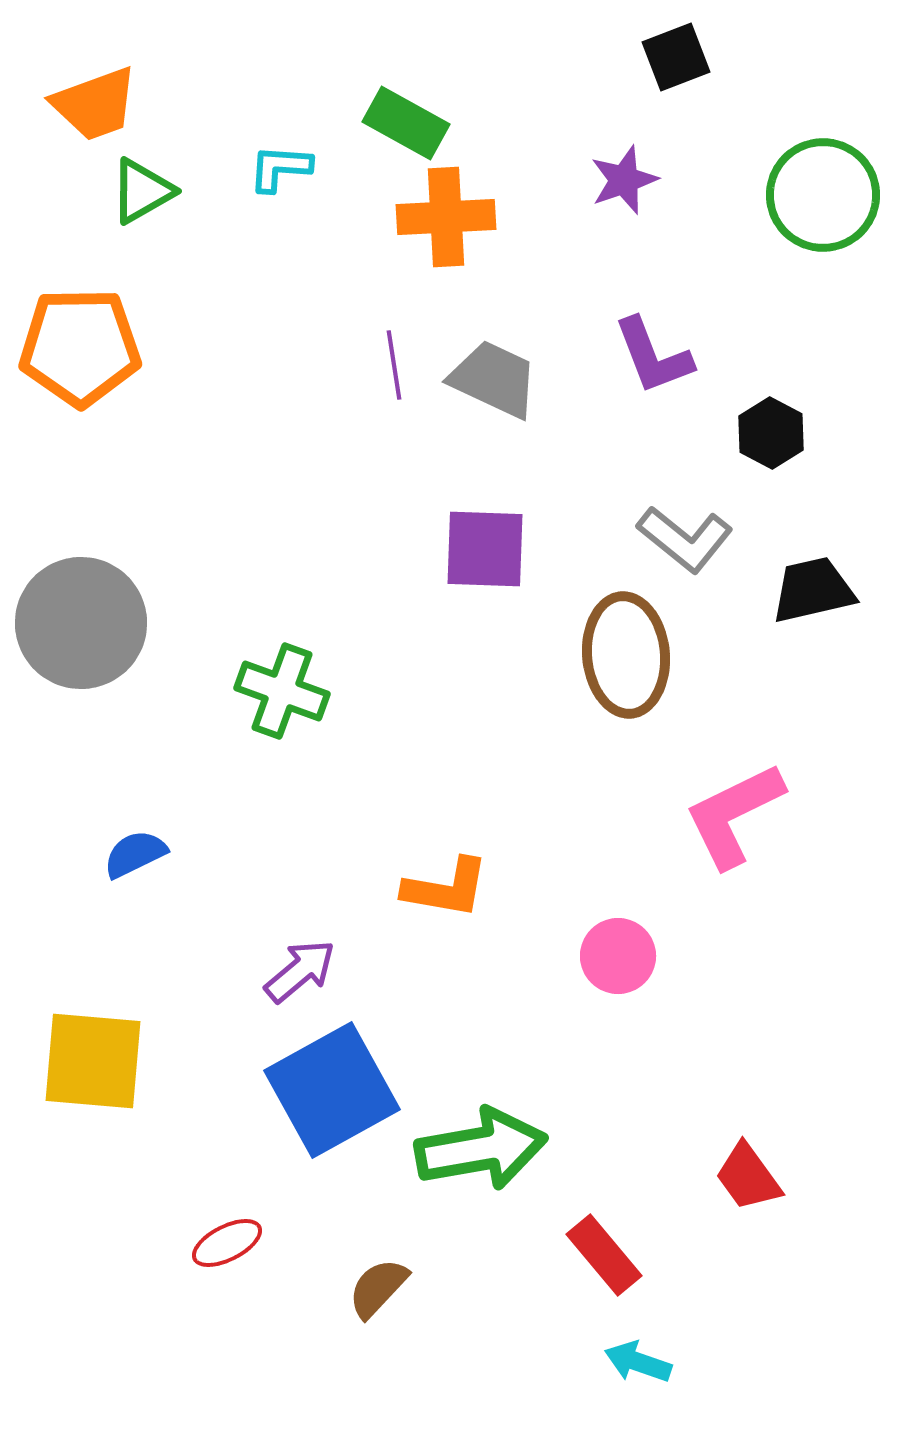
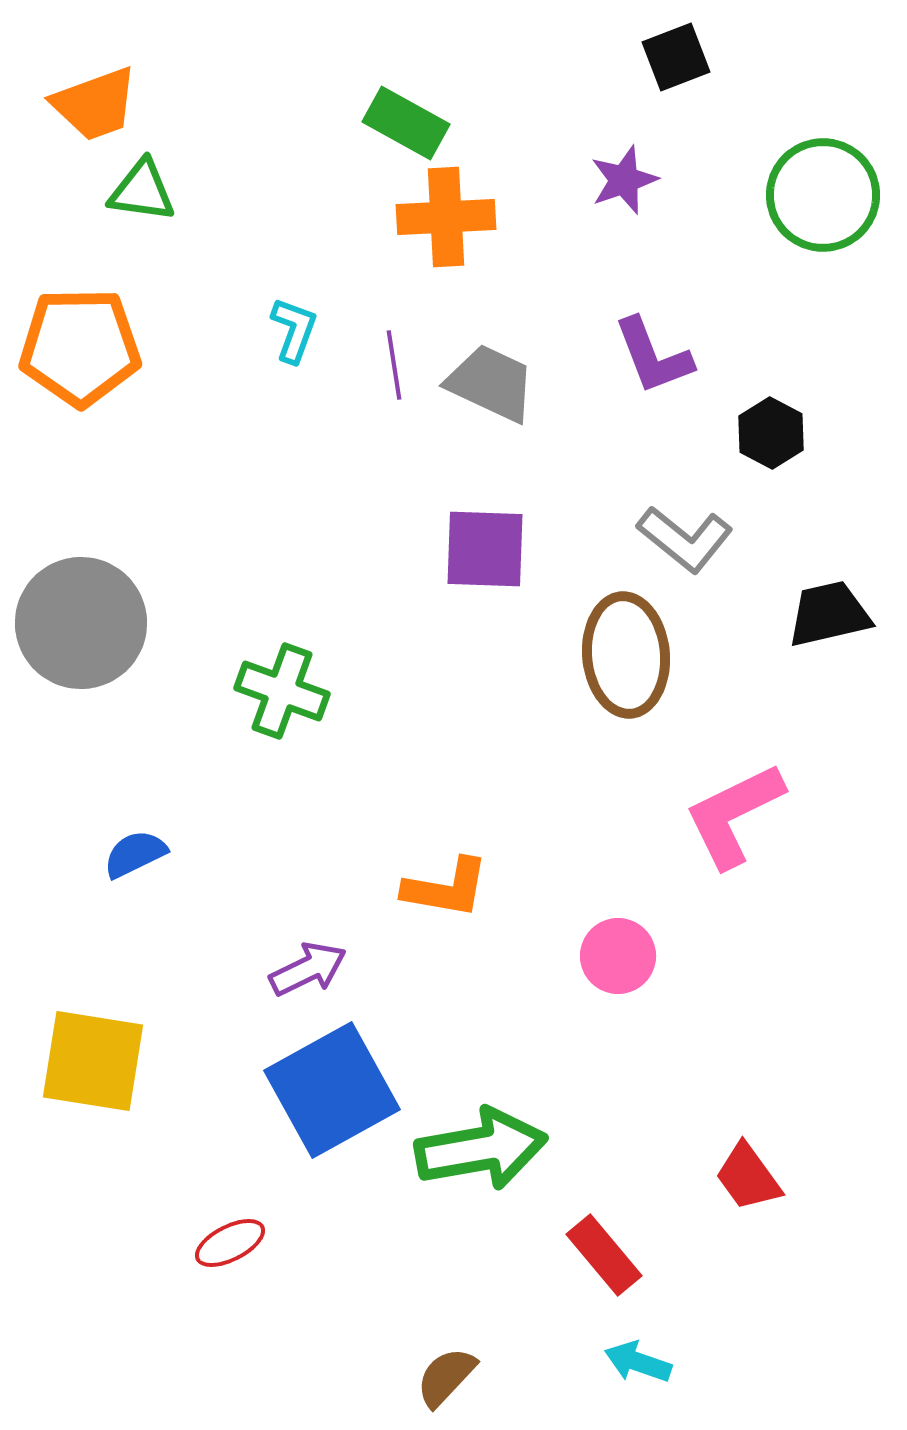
cyan L-shape: moved 14 px right, 162 px down; rotated 106 degrees clockwise
green triangle: rotated 38 degrees clockwise
gray trapezoid: moved 3 px left, 4 px down
black trapezoid: moved 16 px right, 24 px down
purple arrow: moved 8 px right, 2 px up; rotated 14 degrees clockwise
yellow square: rotated 4 degrees clockwise
red ellipse: moved 3 px right
brown semicircle: moved 68 px right, 89 px down
